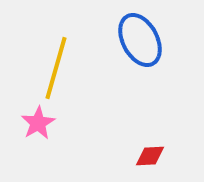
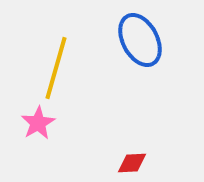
red diamond: moved 18 px left, 7 px down
